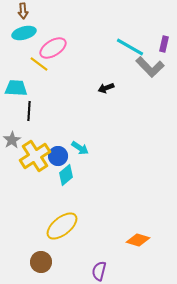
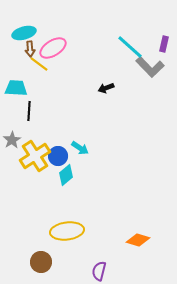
brown arrow: moved 7 px right, 38 px down
cyan line: rotated 12 degrees clockwise
yellow ellipse: moved 5 px right, 5 px down; rotated 32 degrees clockwise
